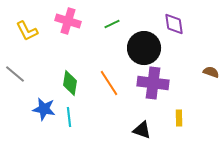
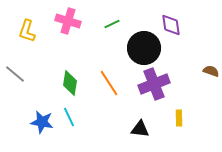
purple diamond: moved 3 px left, 1 px down
yellow L-shape: rotated 45 degrees clockwise
brown semicircle: moved 1 px up
purple cross: moved 1 px right, 1 px down; rotated 28 degrees counterclockwise
blue star: moved 2 px left, 13 px down
cyan line: rotated 18 degrees counterclockwise
black triangle: moved 2 px left, 1 px up; rotated 12 degrees counterclockwise
